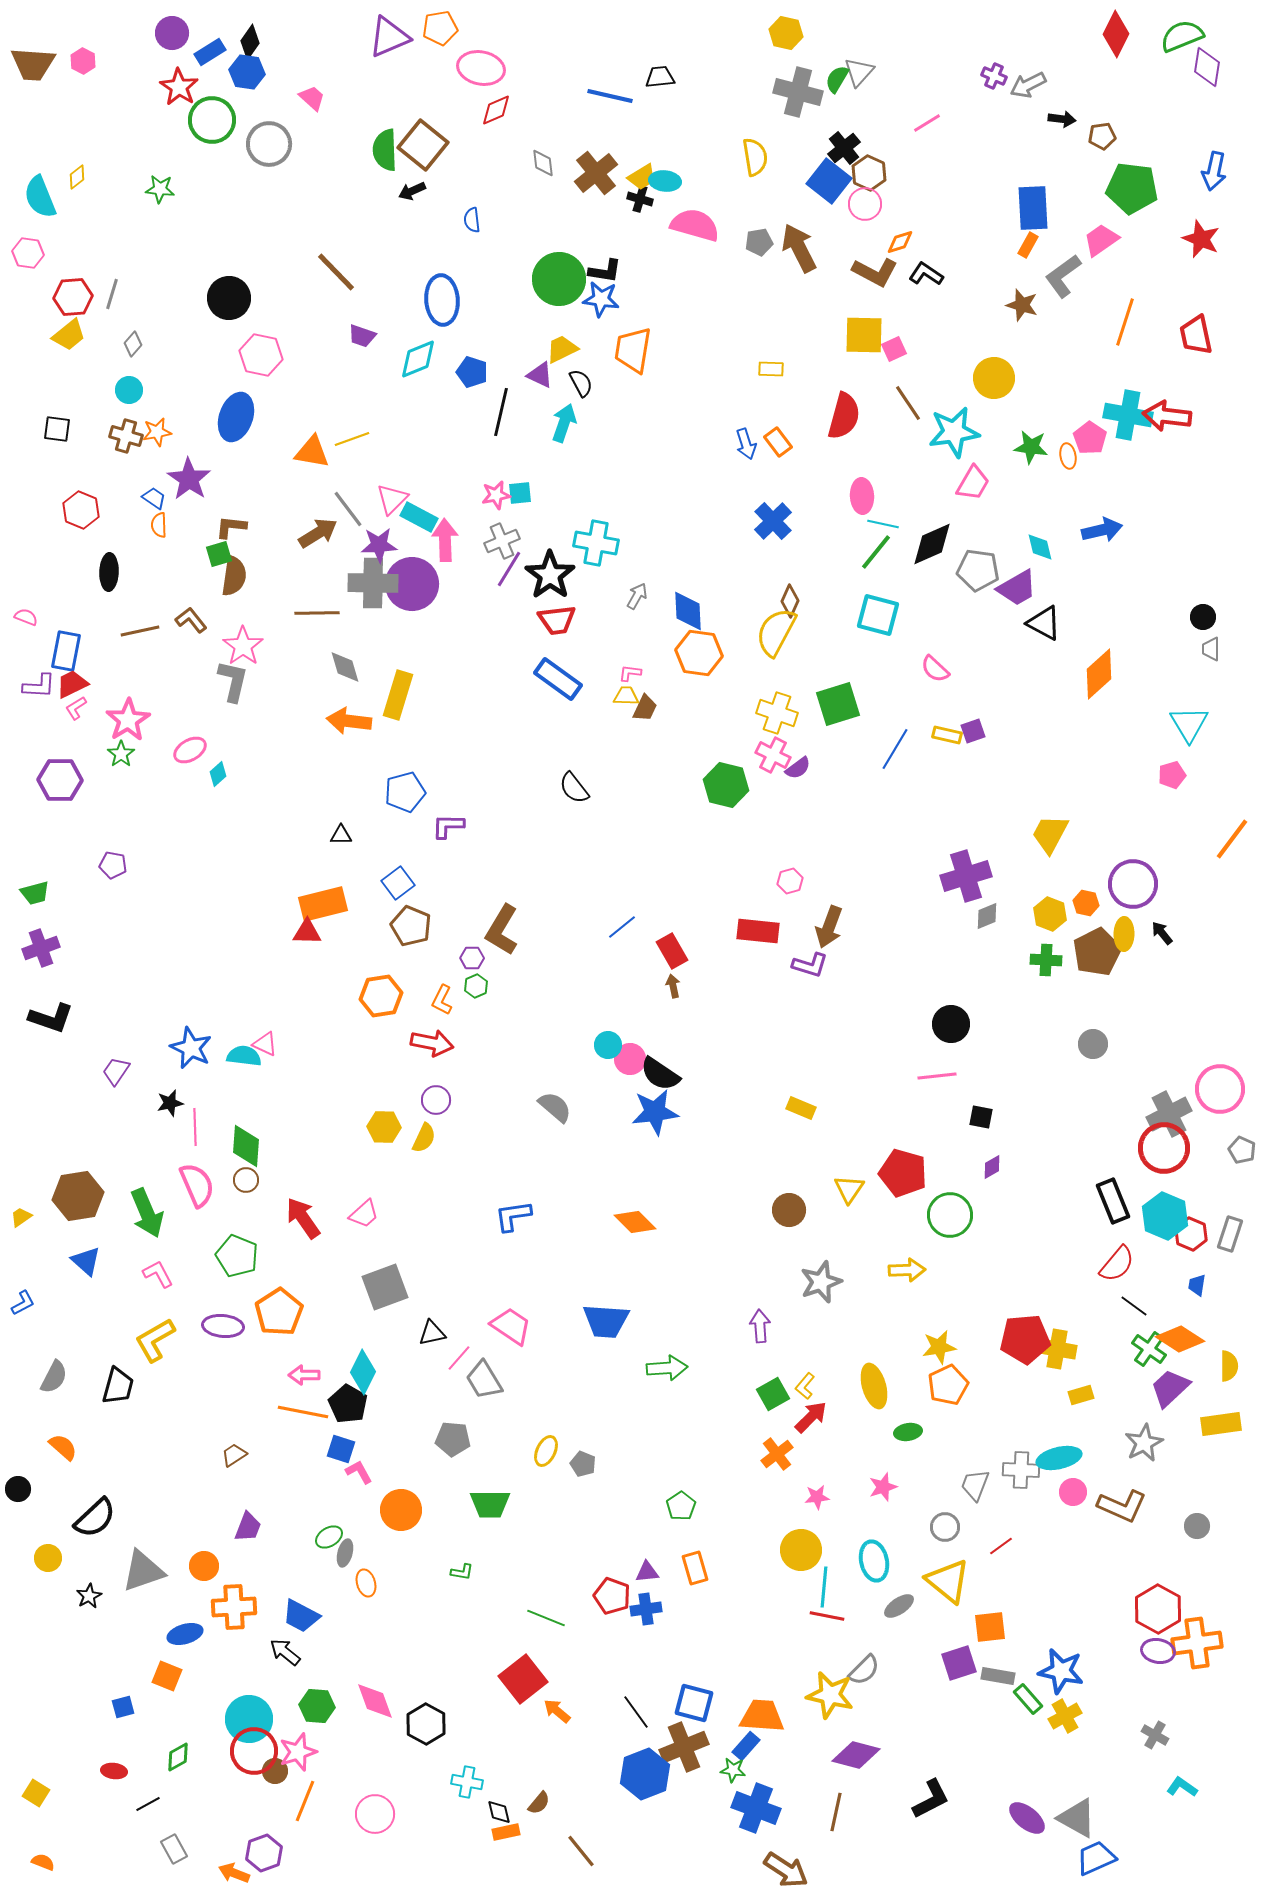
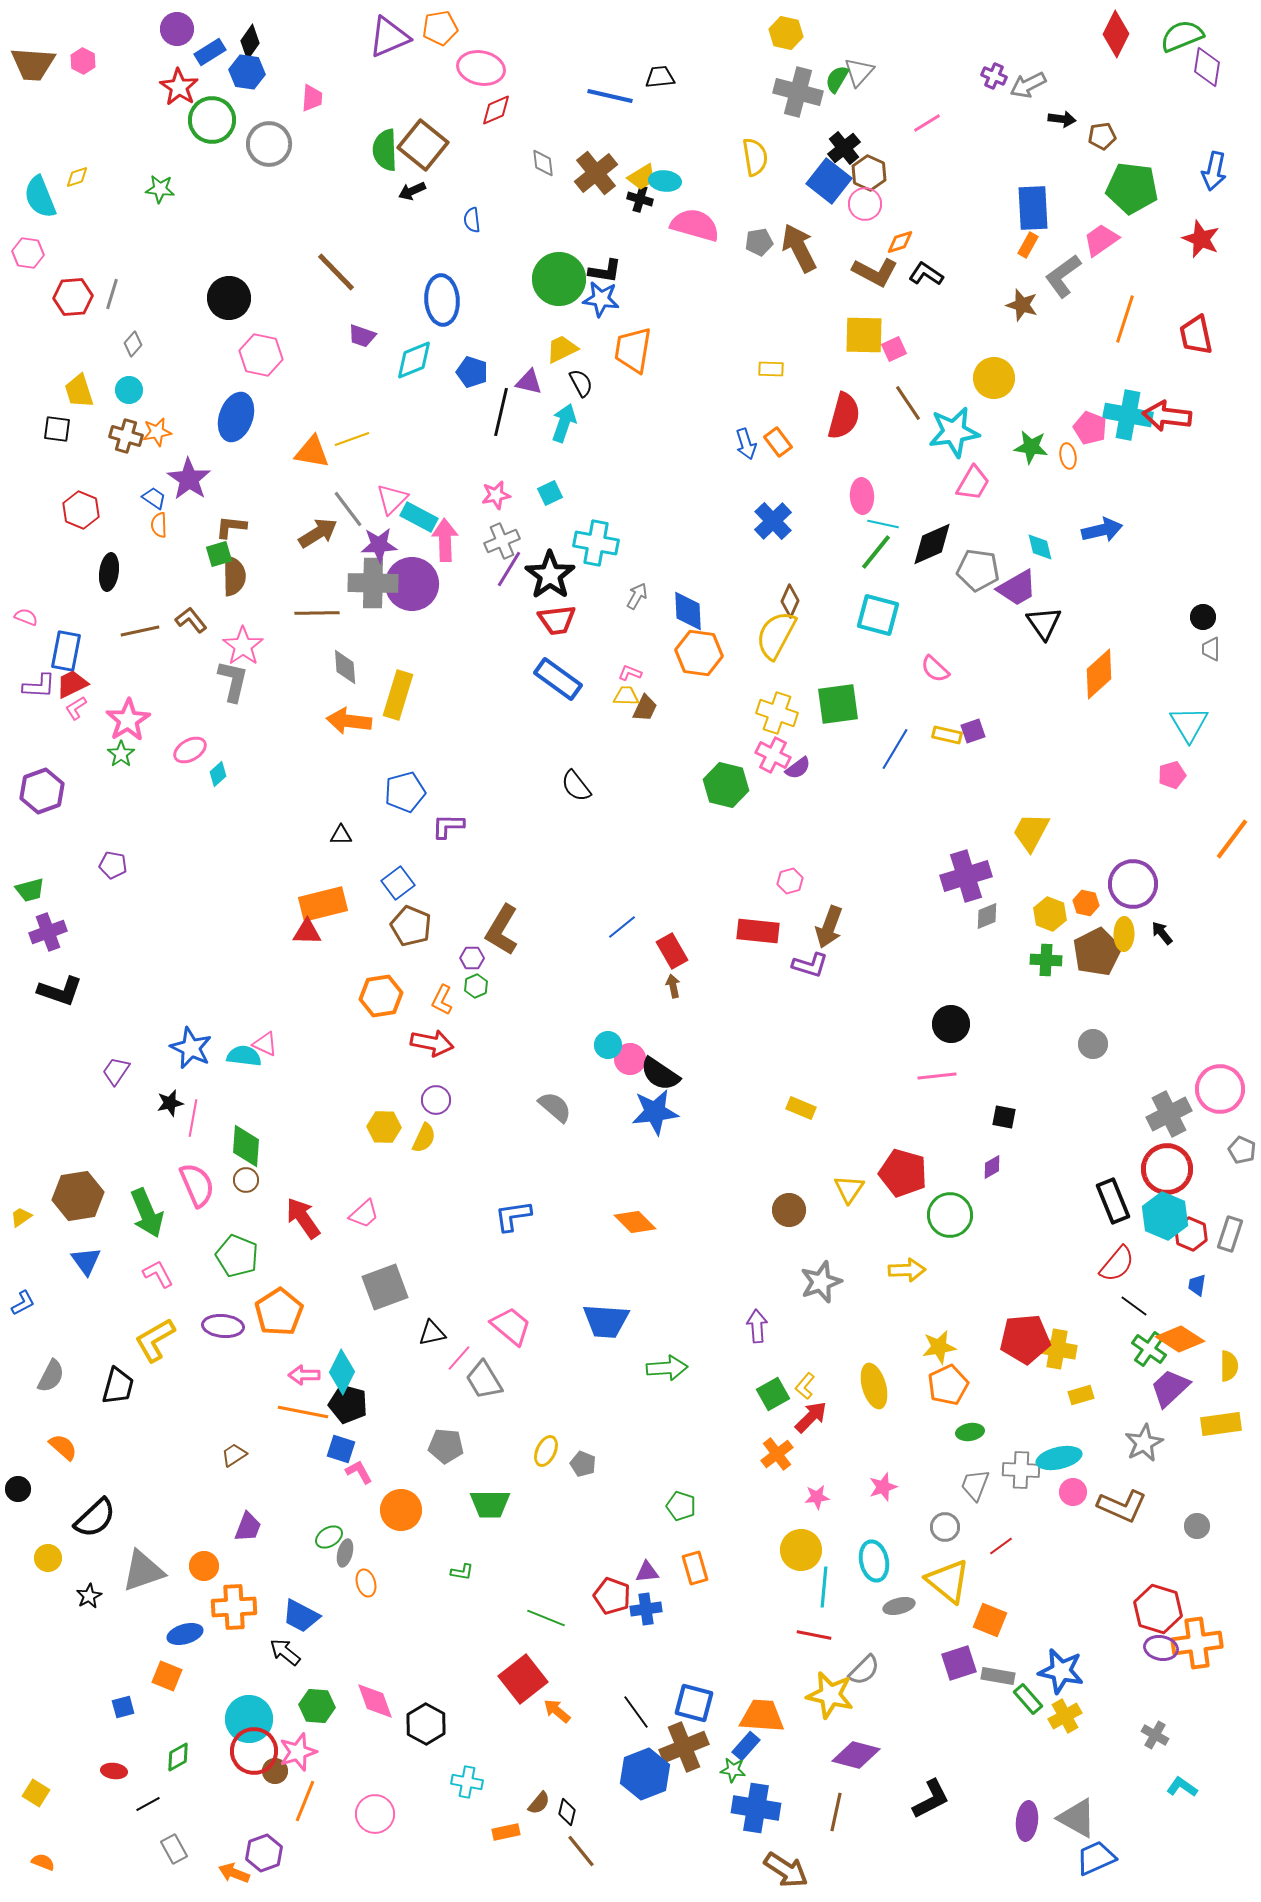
purple circle at (172, 33): moved 5 px right, 4 px up
pink trapezoid at (312, 98): rotated 52 degrees clockwise
yellow diamond at (77, 177): rotated 20 degrees clockwise
orange line at (1125, 322): moved 3 px up
yellow trapezoid at (69, 335): moved 10 px right, 56 px down; rotated 111 degrees clockwise
cyan diamond at (418, 359): moved 4 px left, 1 px down
purple triangle at (540, 375): moved 11 px left, 7 px down; rotated 12 degrees counterclockwise
pink pentagon at (1090, 438): moved 10 px up; rotated 12 degrees counterclockwise
cyan square at (520, 493): moved 30 px right; rotated 20 degrees counterclockwise
black ellipse at (109, 572): rotated 6 degrees clockwise
brown semicircle at (234, 576): rotated 9 degrees counterclockwise
black triangle at (1044, 623): rotated 27 degrees clockwise
yellow semicircle at (776, 632): moved 3 px down
gray diamond at (345, 667): rotated 12 degrees clockwise
pink L-shape at (630, 673): rotated 15 degrees clockwise
green square at (838, 704): rotated 9 degrees clockwise
purple hexagon at (60, 780): moved 18 px left, 11 px down; rotated 21 degrees counterclockwise
black semicircle at (574, 788): moved 2 px right, 2 px up
yellow trapezoid at (1050, 834): moved 19 px left, 2 px up
green trapezoid at (35, 893): moved 5 px left, 3 px up
purple cross at (41, 948): moved 7 px right, 16 px up
black L-shape at (51, 1018): moved 9 px right, 27 px up
black square at (981, 1117): moved 23 px right
pink line at (195, 1127): moved 2 px left, 9 px up; rotated 12 degrees clockwise
red circle at (1164, 1148): moved 3 px right, 21 px down
blue triangle at (86, 1261): rotated 12 degrees clockwise
pink trapezoid at (511, 1326): rotated 6 degrees clockwise
purple arrow at (760, 1326): moved 3 px left
cyan diamond at (363, 1372): moved 21 px left
gray semicircle at (54, 1377): moved 3 px left, 1 px up
black pentagon at (348, 1404): rotated 15 degrees counterclockwise
green ellipse at (908, 1432): moved 62 px right
gray pentagon at (453, 1439): moved 7 px left, 7 px down
green pentagon at (681, 1506): rotated 20 degrees counterclockwise
gray ellipse at (899, 1606): rotated 20 degrees clockwise
red hexagon at (1158, 1609): rotated 12 degrees counterclockwise
red line at (827, 1616): moved 13 px left, 19 px down
orange square at (990, 1627): moved 7 px up; rotated 28 degrees clockwise
purple ellipse at (1158, 1651): moved 3 px right, 3 px up
blue cross at (756, 1808): rotated 12 degrees counterclockwise
black diamond at (499, 1812): moved 68 px right; rotated 28 degrees clockwise
purple ellipse at (1027, 1818): moved 3 px down; rotated 57 degrees clockwise
